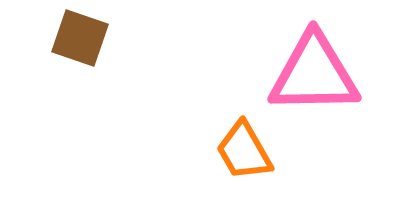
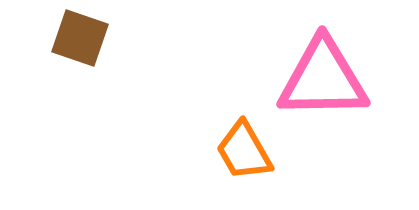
pink triangle: moved 9 px right, 5 px down
